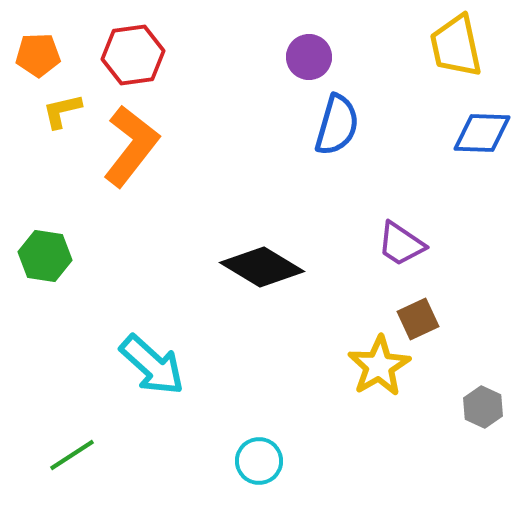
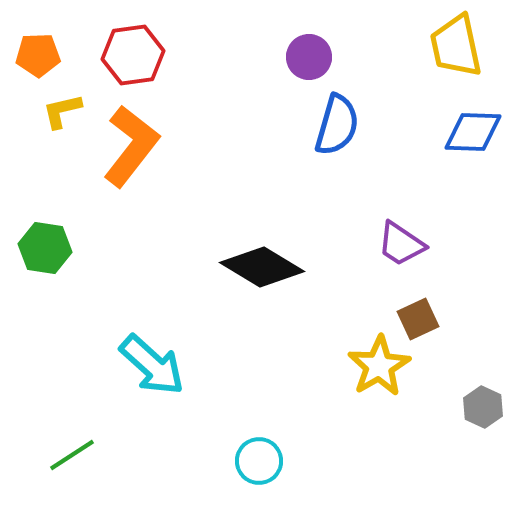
blue diamond: moved 9 px left, 1 px up
green hexagon: moved 8 px up
